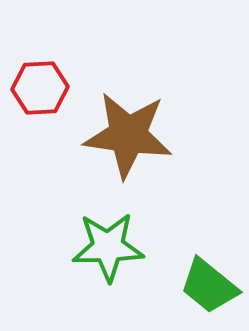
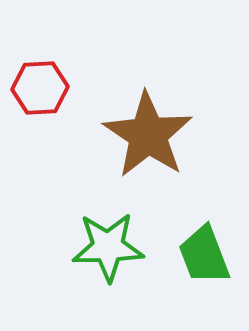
brown star: moved 20 px right; rotated 26 degrees clockwise
green trapezoid: moved 5 px left, 31 px up; rotated 30 degrees clockwise
